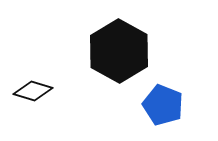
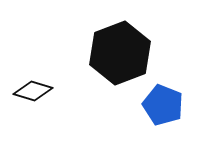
black hexagon: moved 1 px right, 2 px down; rotated 10 degrees clockwise
